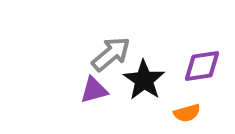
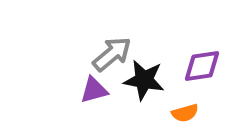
gray arrow: moved 1 px right
black star: rotated 24 degrees counterclockwise
orange semicircle: moved 2 px left
